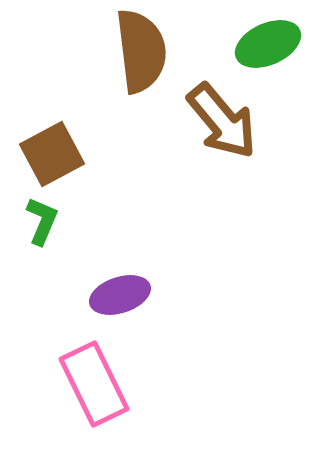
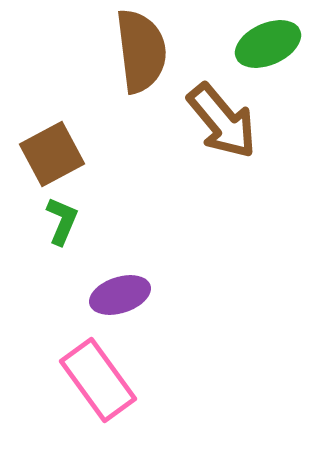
green L-shape: moved 20 px right
pink rectangle: moved 4 px right, 4 px up; rotated 10 degrees counterclockwise
